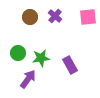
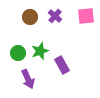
pink square: moved 2 px left, 1 px up
green star: moved 1 px left, 7 px up; rotated 12 degrees counterclockwise
purple rectangle: moved 8 px left
purple arrow: rotated 120 degrees clockwise
